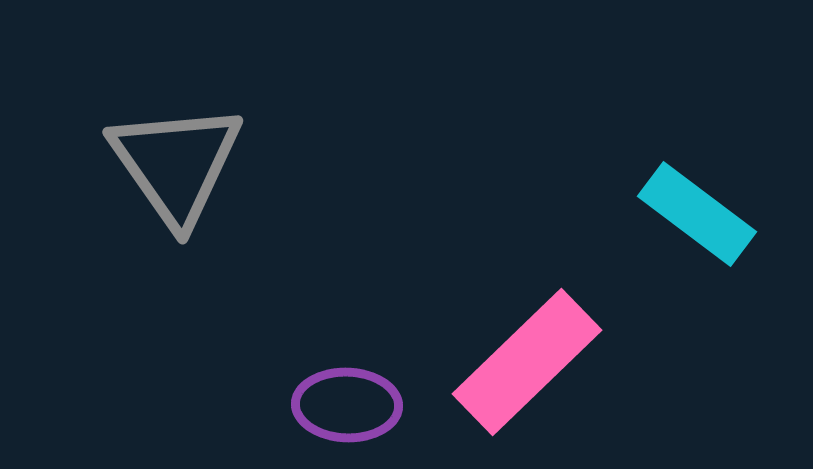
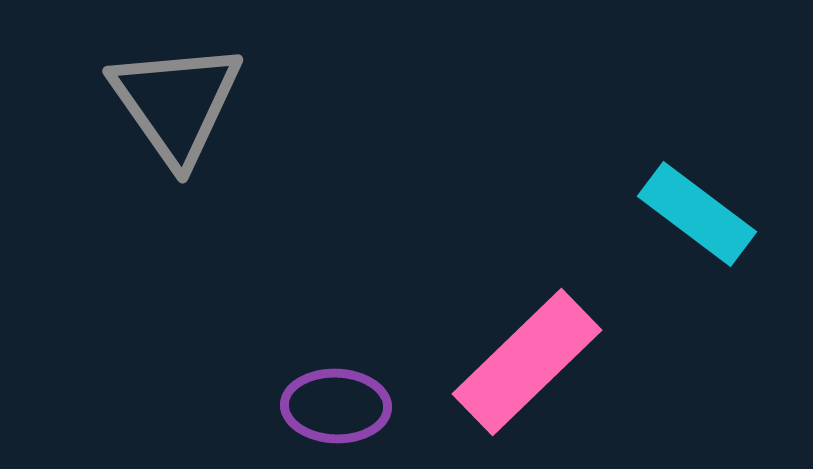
gray triangle: moved 61 px up
purple ellipse: moved 11 px left, 1 px down
